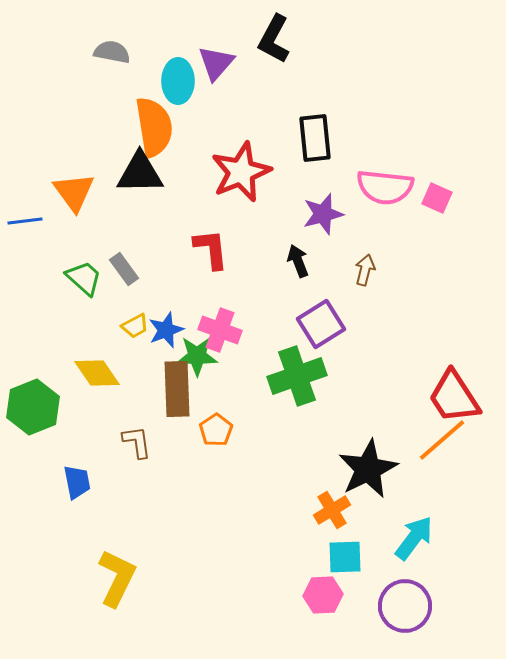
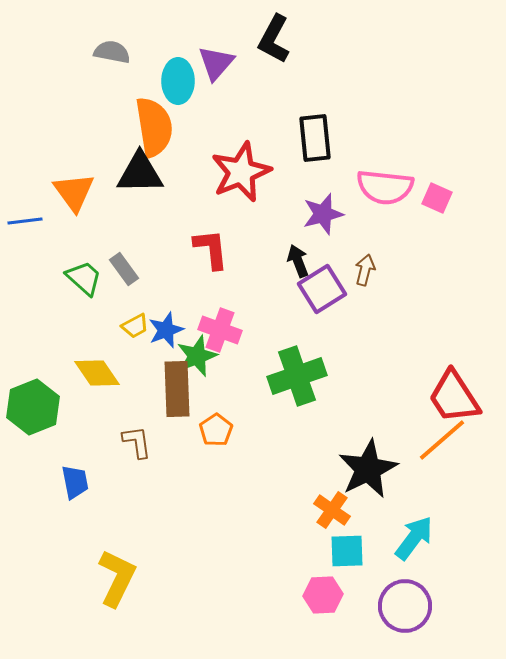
purple square: moved 1 px right, 35 px up
green star: rotated 21 degrees counterclockwise
blue trapezoid: moved 2 px left
orange cross: rotated 24 degrees counterclockwise
cyan square: moved 2 px right, 6 px up
